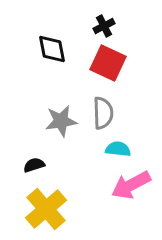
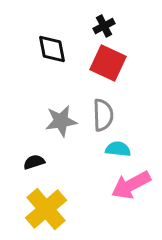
gray semicircle: moved 2 px down
black semicircle: moved 3 px up
